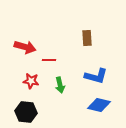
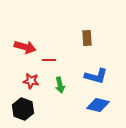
blue diamond: moved 1 px left
black hexagon: moved 3 px left, 3 px up; rotated 15 degrees clockwise
